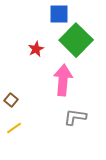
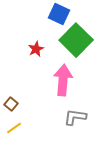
blue square: rotated 25 degrees clockwise
brown square: moved 4 px down
